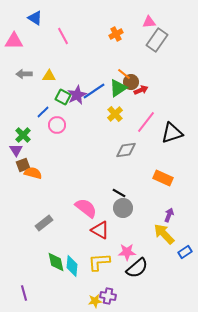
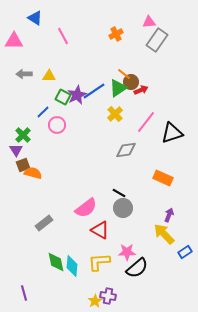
pink semicircle at (86, 208): rotated 105 degrees clockwise
yellow star at (95, 301): rotated 24 degrees counterclockwise
